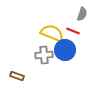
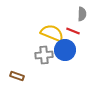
gray semicircle: rotated 16 degrees counterclockwise
